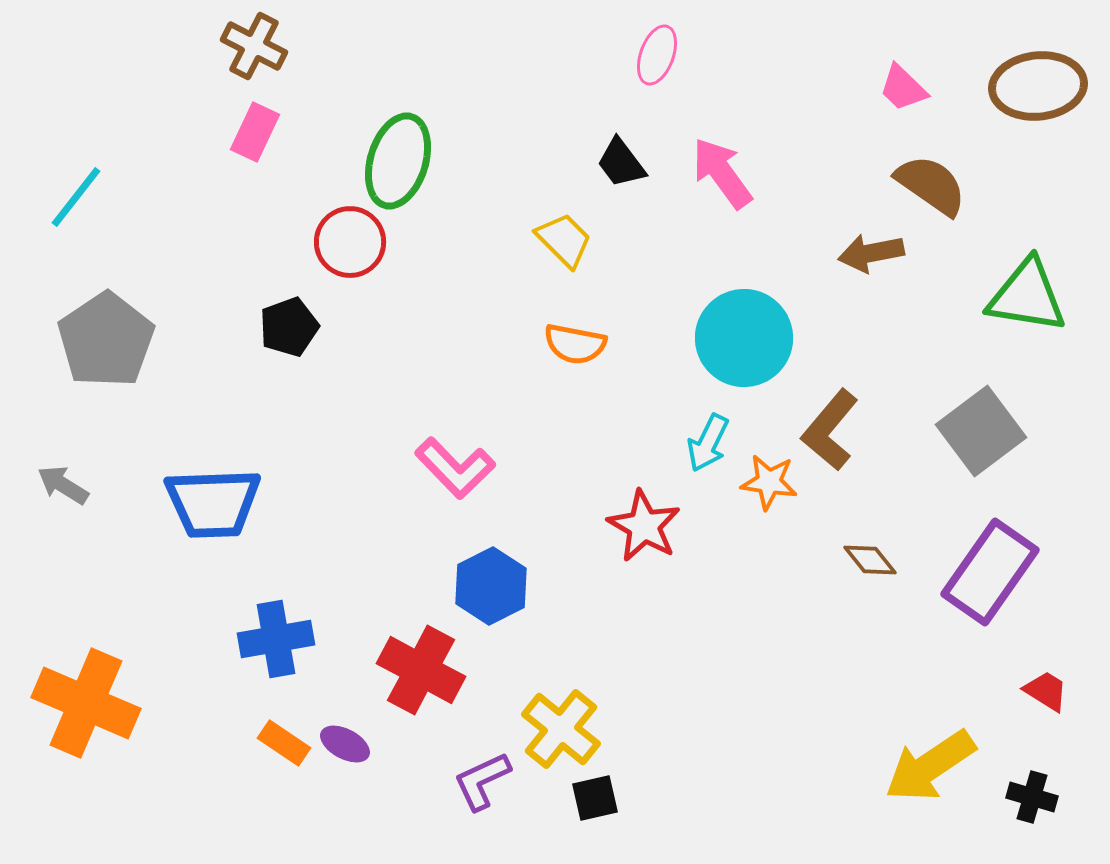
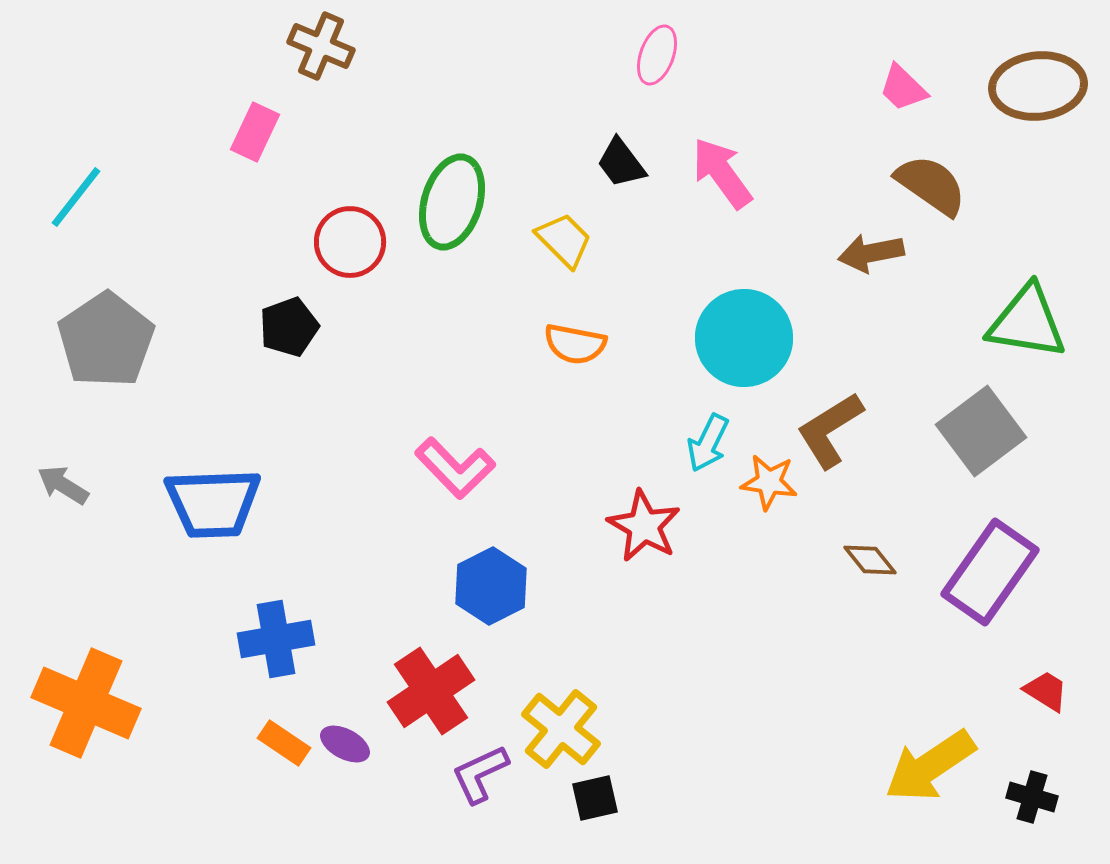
brown cross: moved 67 px right; rotated 4 degrees counterclockwise
green ellipse: moved 54 px right, 41 px down
green triangle: moved 26 px down
brown L-shape: rotated 18 degrees clockwise
red cross: moved 10 px right, 21 px down; rotated 28 degrees clockwise
purple L-shape: moved 2 px left, 7 px up
